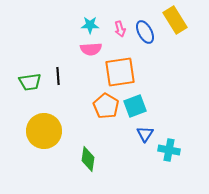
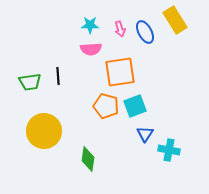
orange pentagon: rotated 15 degrees counterclockwise
